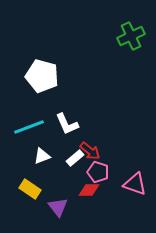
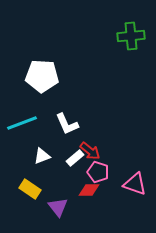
green cross: rotated 20 degrees clockwise
white pentagon: rotated 12 degrees counterclockwise
cyan line: moved 7 px left, 4 px up
